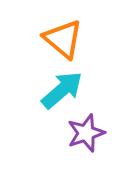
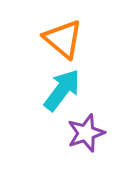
cyan arrow: rotated 12 degrees counterclockwise
